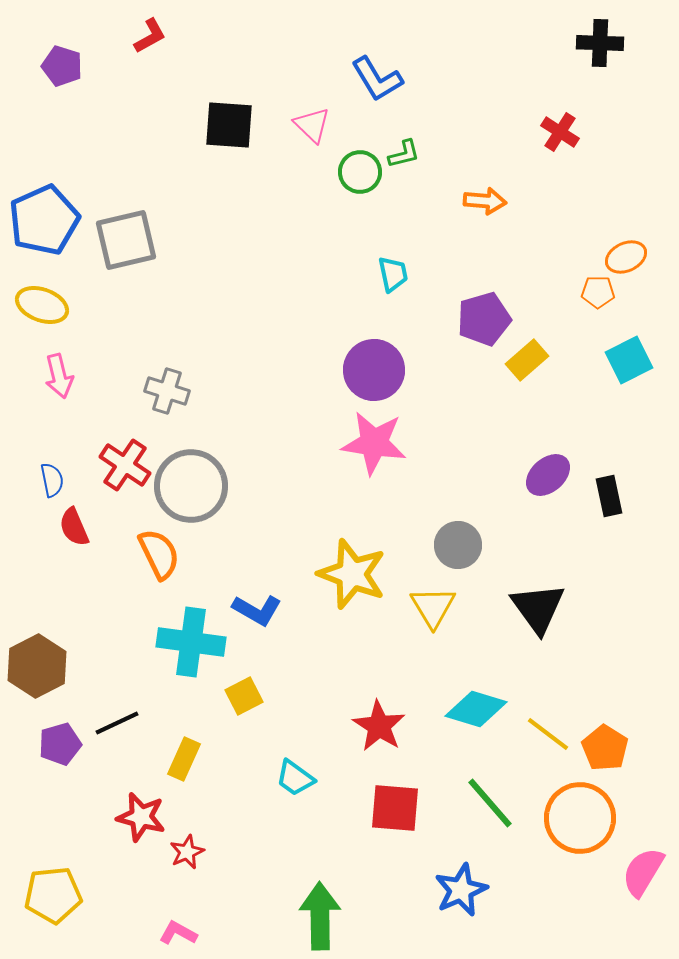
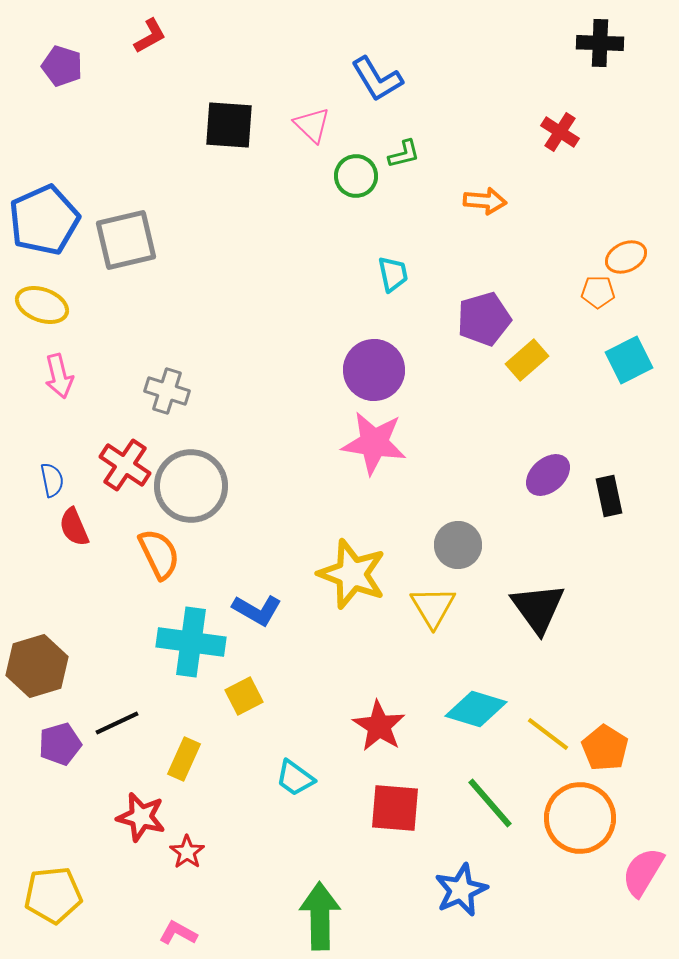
green circle at (360, 172): moved 4 px left, 4 px down
brown hexagon at (37, 666): rotated 10 degrees clockwise
red star at (187, 852): rotated 12 degrees counterclockwise
